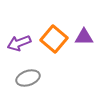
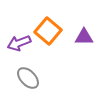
orange square: moved 6 px left, 8 px up
gray ellipse: rotated 65 degrees clockwise
